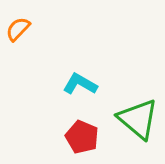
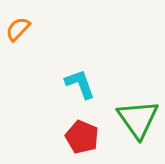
cyan L-shape: rotated 40 degrees clockwise
green triangle: rotated 15 degrees clockwise
